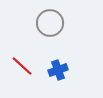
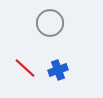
red line: moved 3 px right, 2 px down
